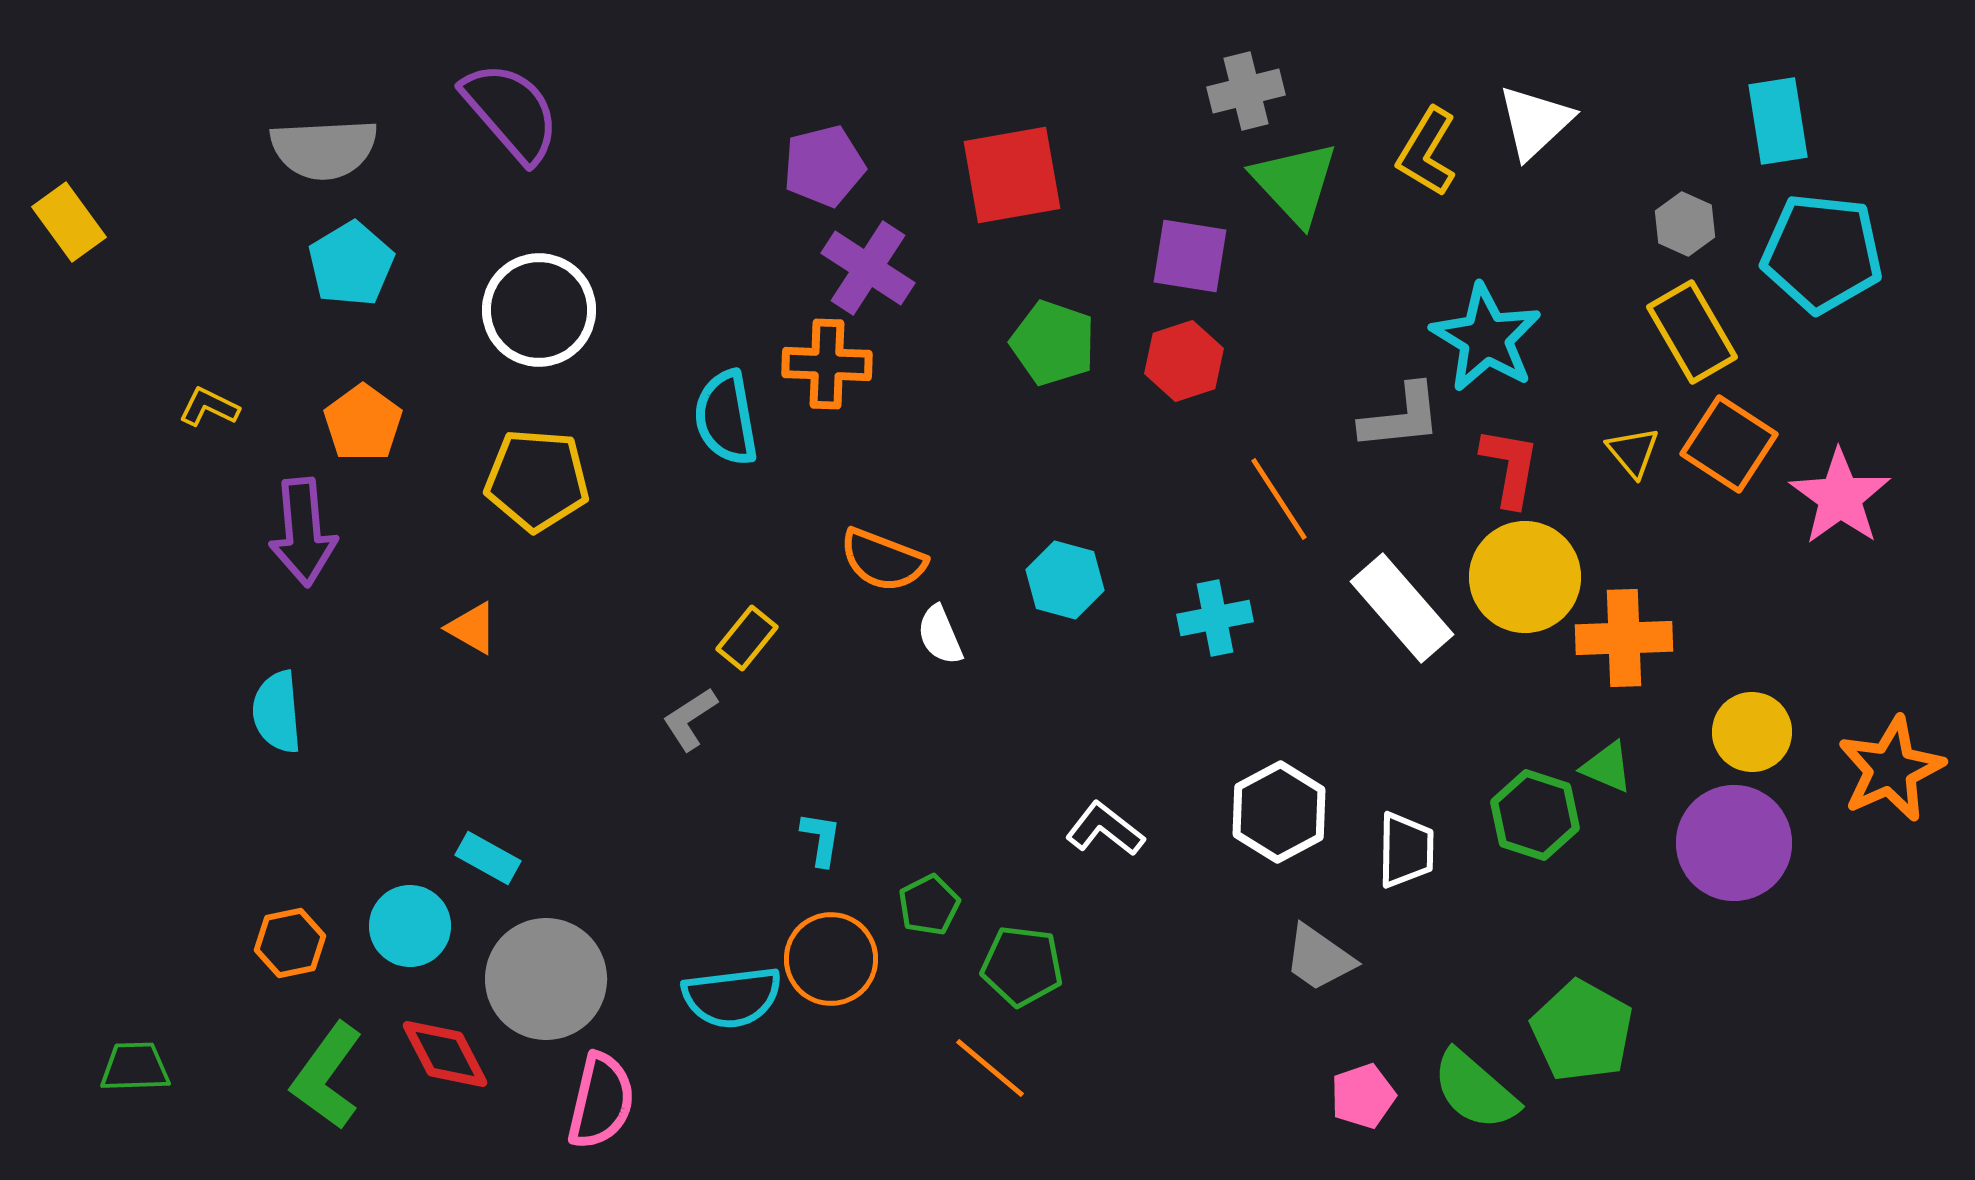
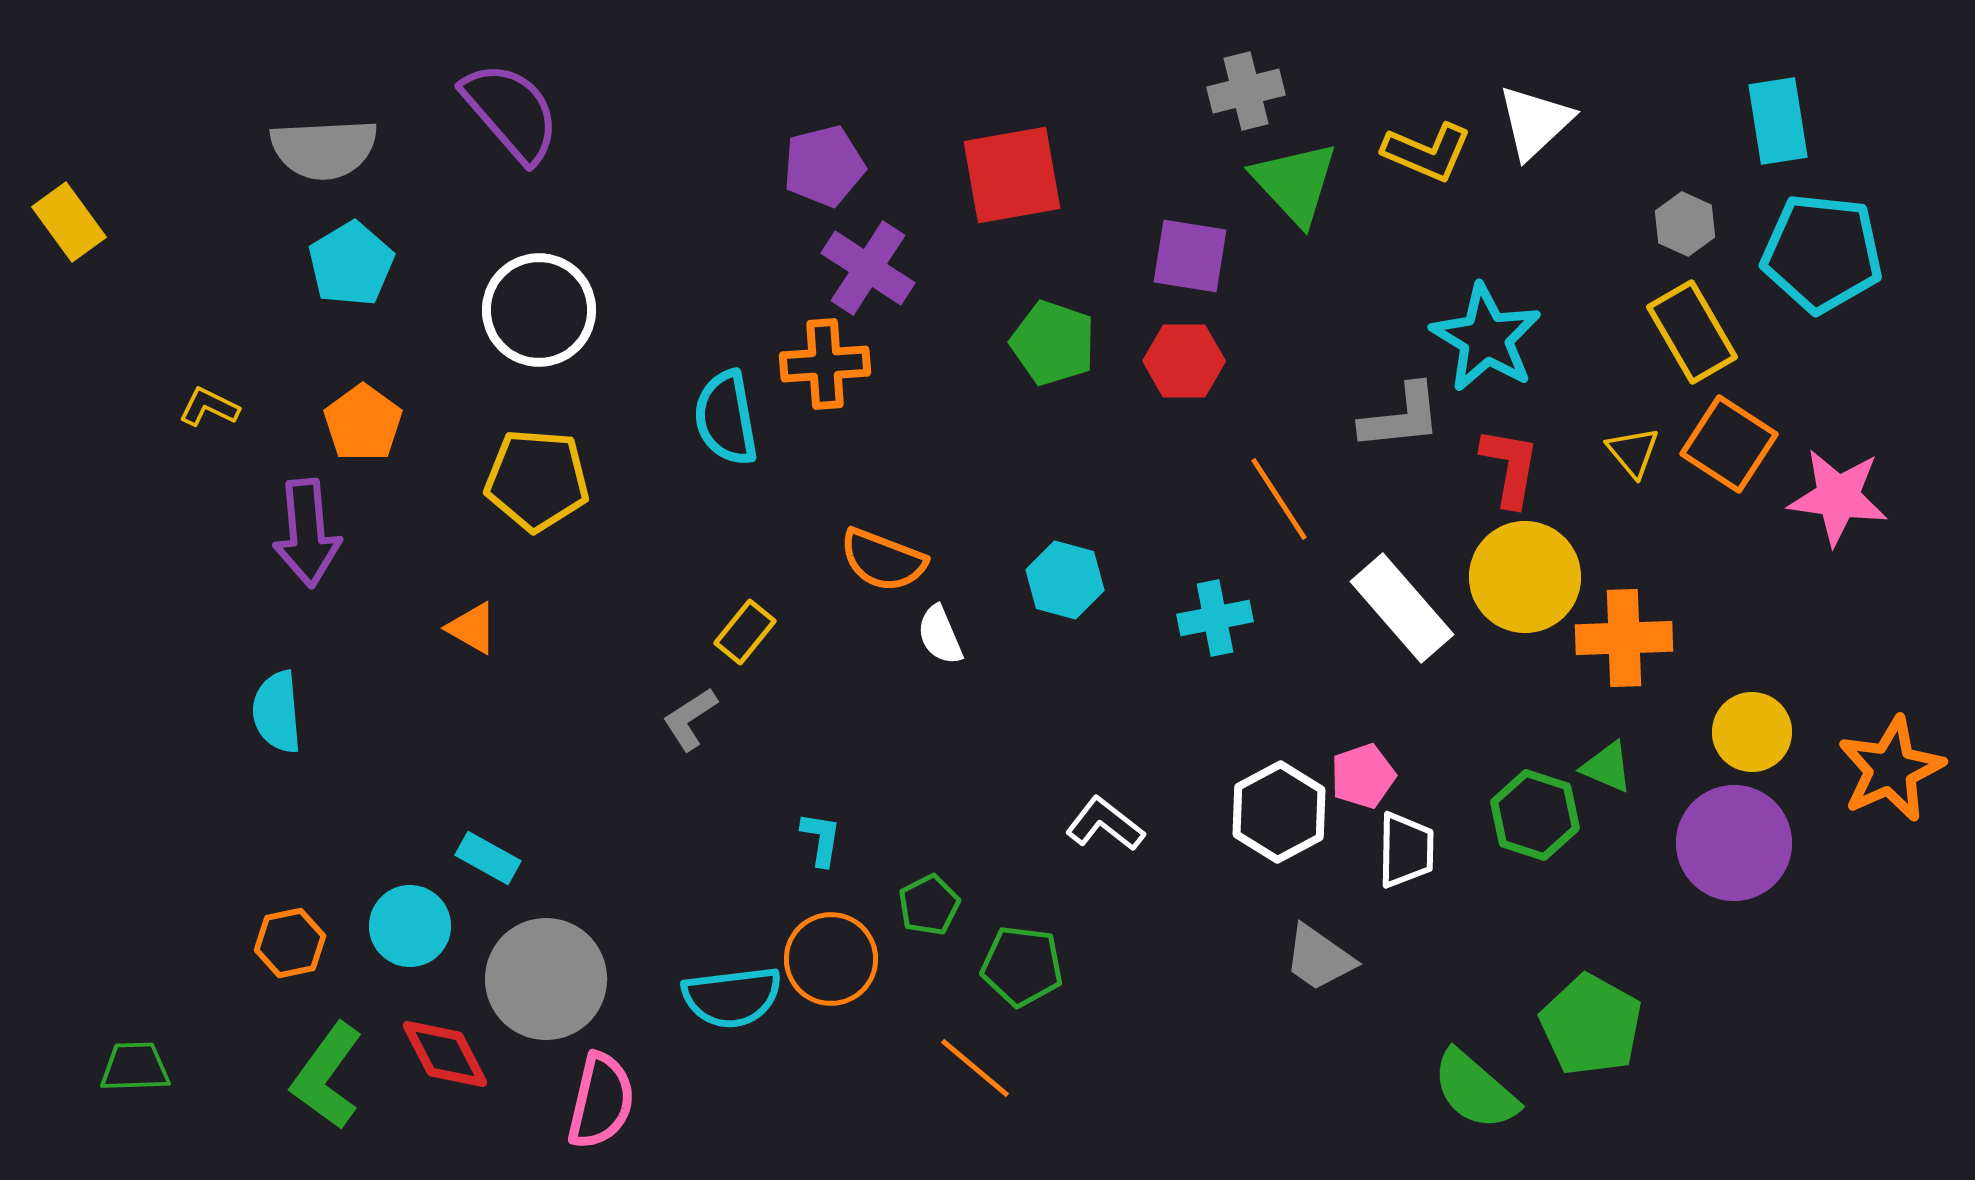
yellow L-shape at (1427, 152): rotated 98 degrees counterclockwise
red hexagon at (1184, 361): rotated 18 degrees clockwise
orange cross at (827, 364): moved 2 px left; rotated 6 degrees counterclockwise
pink star at (1840, 497): moved 2 px left; rotated 28 degrees counterclockwise
purple arrow at (303, 532): moved 4 px right, 1 px down
yellow rectangle at (747, 638): moved 2 px left, 6 px up
white L-shape at (1105, 829): moved 5 px up
green pentagon at (1582, 1031): moved 9 px right, 6 px up
orange line at (990, 1068): moved 15 px left
pink pentagon at (1363, 1096): moved 320 px up
